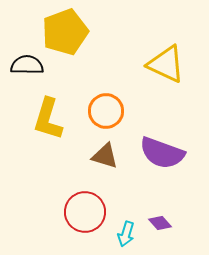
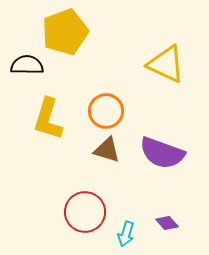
brown triangle: moved 2 px right, 6 px up
purple diamond: moved 7 px right
